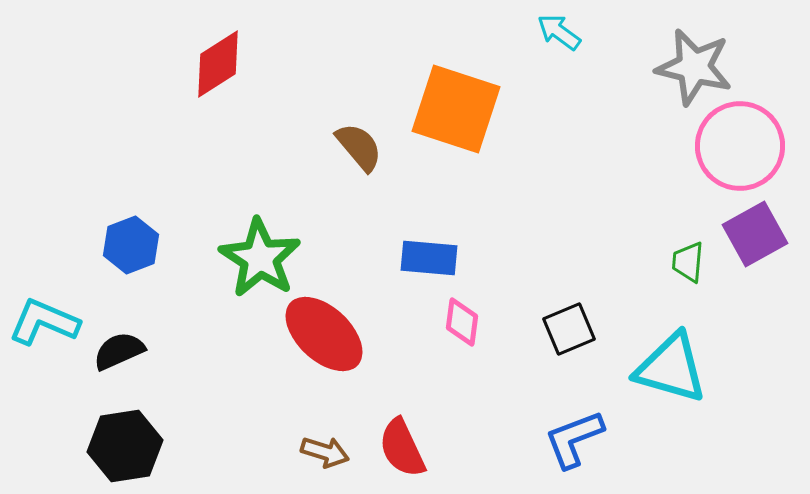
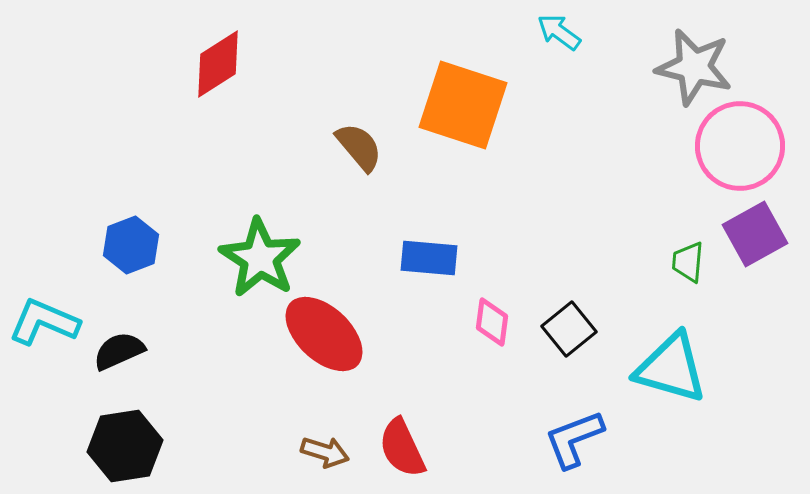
orange square: moved 7 px right, 4 px up
pink diamond: moved 30 px right
black square: rotated 16 degrees counterclockwise
